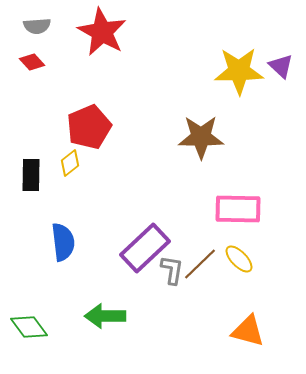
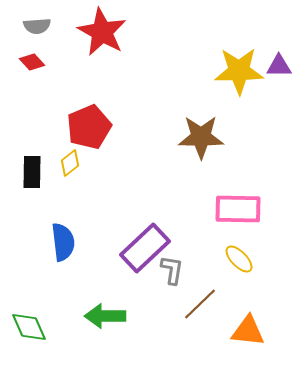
purple triangle: moved 2 px left; rotated 44 degrees counterclockwise
black rectangle: moved 1 px right, 3 px up
brown line: moved 40 px down
green diamond: rotated 12 degrees clockwise
orange triangle: rotated 9 degrees counterclockwise
